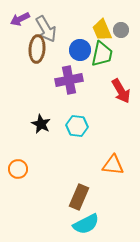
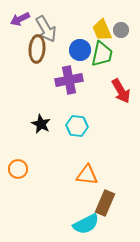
orange triangle: moved 26 px left, 10 px down
brown rectangle: moved 26 px right, 6 px down
